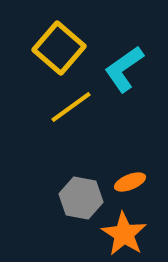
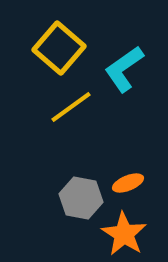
orange ellipse: moved 2 px left, 1 px down
